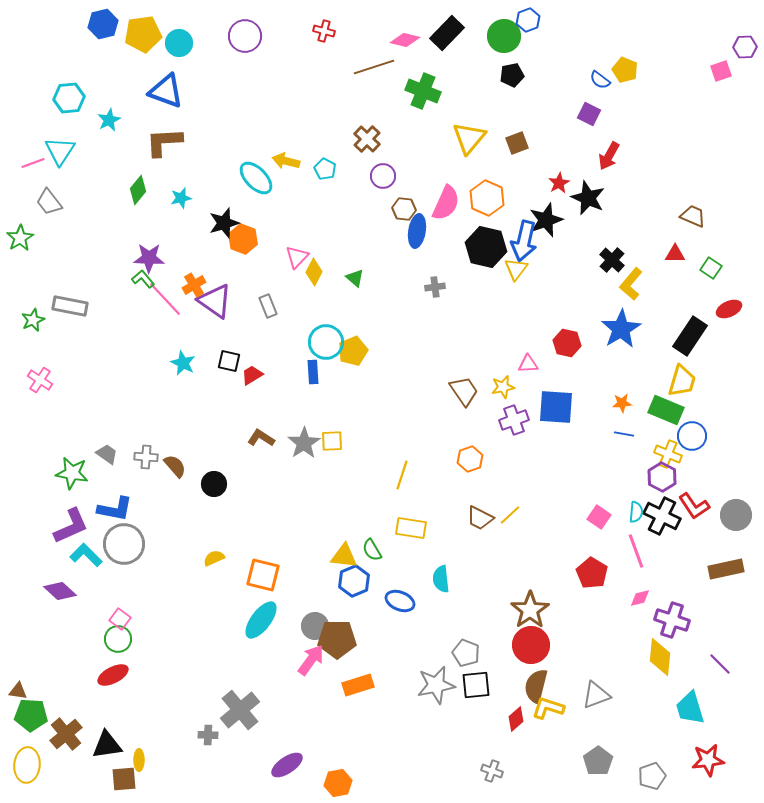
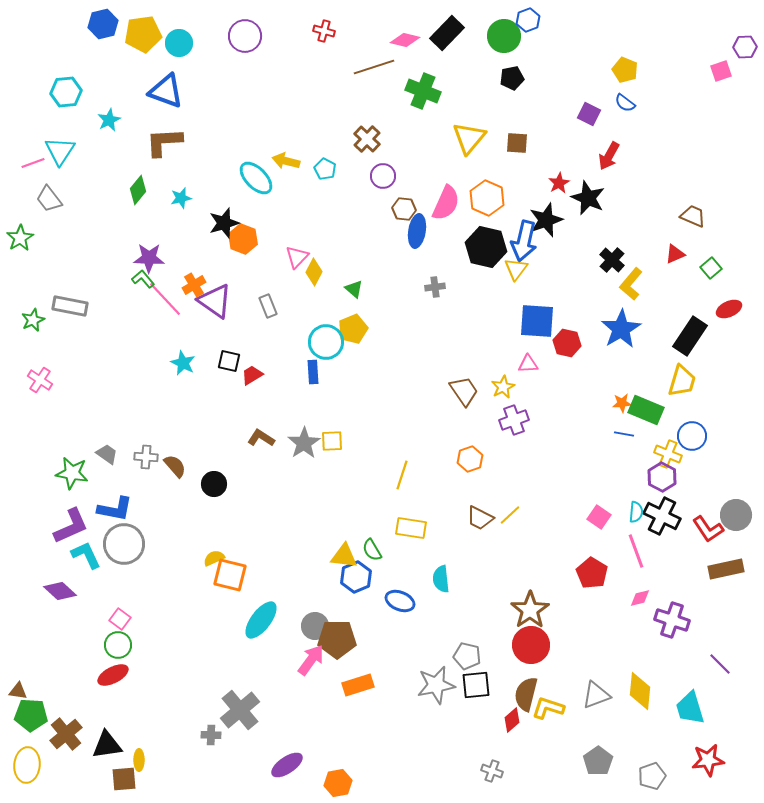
black pentagon at (512, 75): moved 3 px down
blue semicircle at (600, 80): moved 25 px right, 23 px down
cyan hexagon at (69, 98): moved 3 px left, 6 px up
brown square at (517, 143): rotated 25 degrees clockwise
gray trapezoid at (49, 202): moved 3 px up
red triangle at (675, 254): rotated 25 degrees counterclockwise
green square at (711, 268): rotated 15 degrees clockwise
green triangle at (355, 278): moved 1 px left, 11 px down
yellow pentagon at (353, 351): moved 22 px up
yellow star at (503, 387): rotated 15 degrees counterclockwise
blue square at (556, 407): moved 19 px left, 86 px up
green rectangle at (666, 410): moved 20 px left
red L-shape at (694, 506): moved 14 px right, 23 px down
cyan L-shape at (86, 555): rotated 20 degrees clockwise
orange square at (263, 575): moved 33 px left
blue hexagon at (354, 581): moved 2 px right, 4 px up
green circle at (118, 639): moved 6 px down
gray pentagon at (466, 653): moved 1 px right, 3 px down; rotated 8 degrees counterclockwise
yellow diamond at (660, 657): moved 20 px left, 34 px down
brown semicircle at (536, 686): moved 10 px left, 8 px down
red diamond at (516, 719): moved 4 px left, 1 px down
gray cross at (208, 735): moved 3 px right
